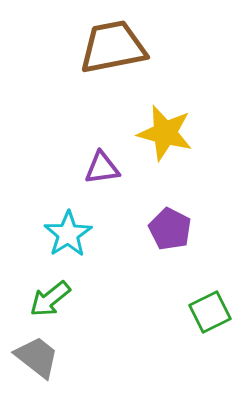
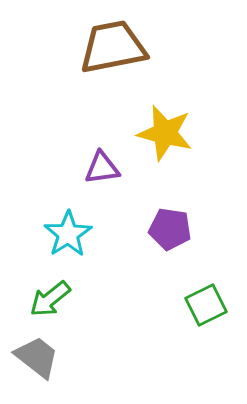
purple pentagon: rotated 18 degrees counterclockwise
green square: moved 4 px left, 7 px up
